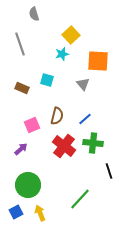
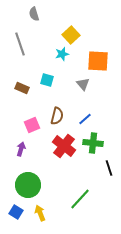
purple arrow: rotated 32 degrees counterclockwise
black line: moved 3 px up
blue square: rotated 32 degrees counterclockwise
